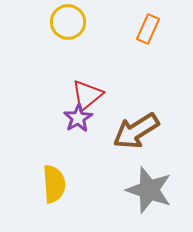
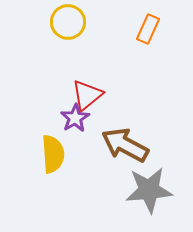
purple star: moved 3 px left
brown arrow: moved 11 px left, 14 px down; rotated 60 degrees clockwise
yellow semicircle: moved 1 px left, 30 px up
gray star: rotated 24 degrees counterclockwise
